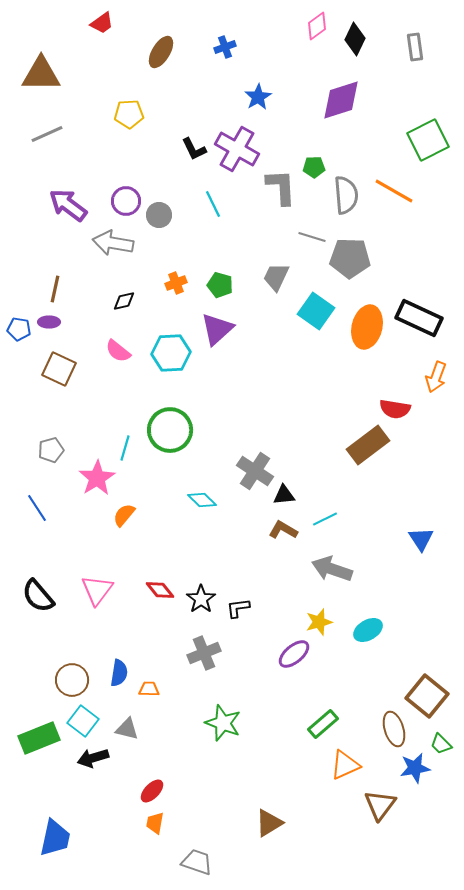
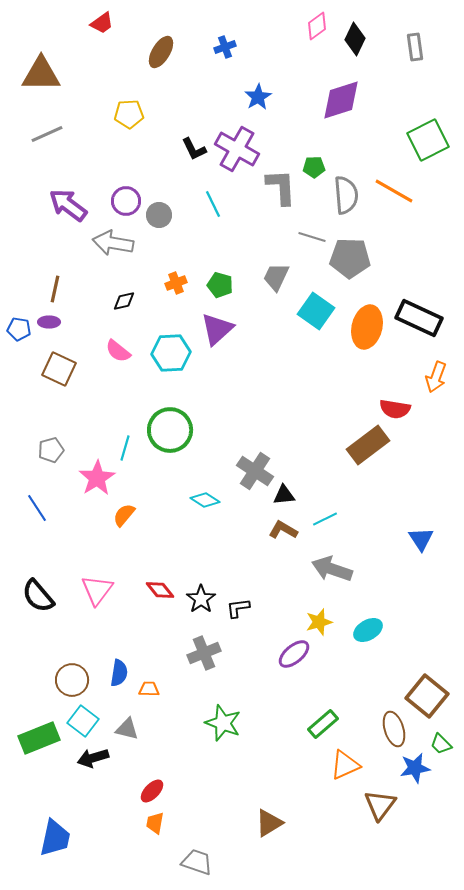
cyan diamond at (202, 500): moved 3 px right; rotated 12 degrees counterclockwise
